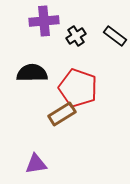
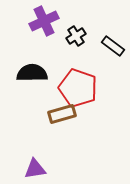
purple cross: rotated 20 degrees counterclockwise
black rectangle: moved 2 px left, 10 px down
brown rectangle: rotated 16 degrees clockwise
purple triangle: moved 1 px left, 5 px down
